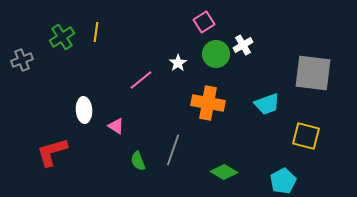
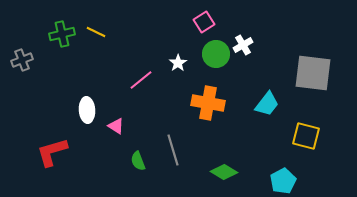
yellow line: rotated 72 degrees counterclockwise
green cross: moved 3 px up; rotated 20 degrees clockwise
cyan trapezoid: rotated 32 degrees counterclockwise
white ellipse: moved 3 px right
gray line: rotated 36 degrees counterclockwise
